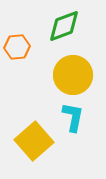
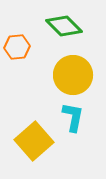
green diamond: rotated 66 degrees clockwise
